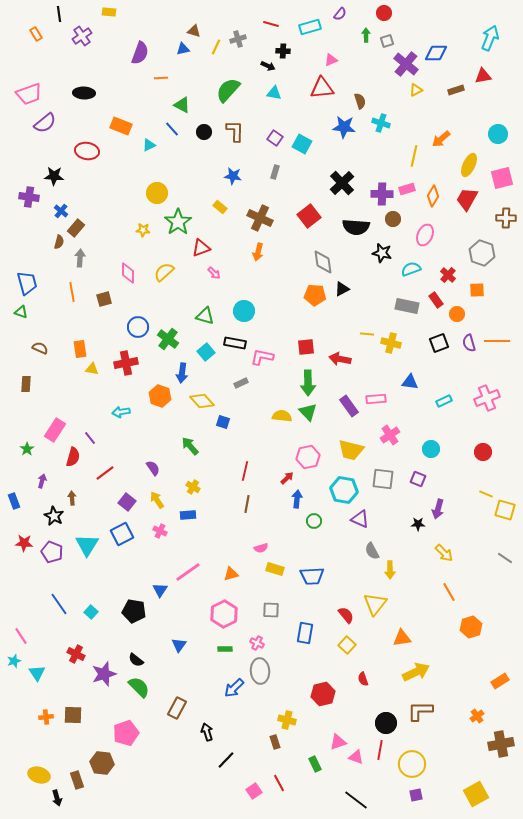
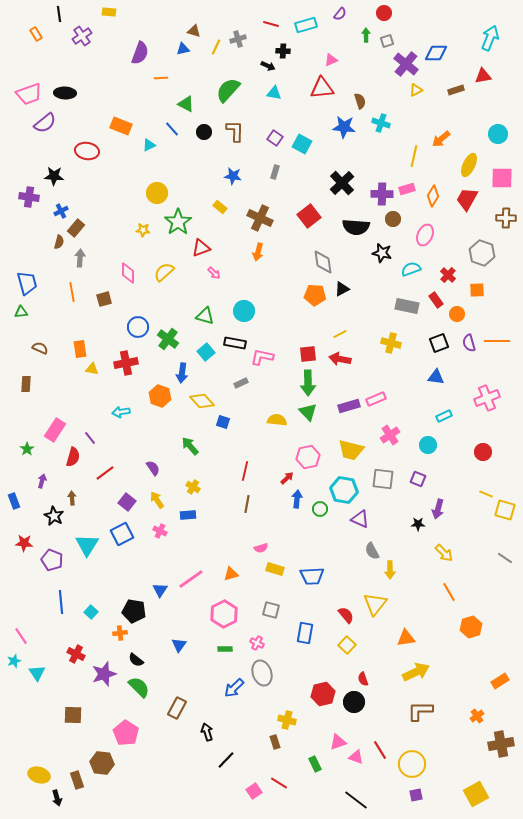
cyan rectangle at (310, 27): moved 4 px left, 2 px up
black ellipse at (84, 93): moved 19 px left
green triangle at (182, 105): moved 4 px right, 1 px up
pink square at (502, 178): rotated 15 degrees clockwise
blue cross at (61, 211): rotated 24 degrees clockwise
green triangle at (21, 312): rotated 24 degrees counterclockwise
yellow line at (367, 334): moved 27 px left; rotated 32 degrees counterclockwise
red square at (306, 347): moved 2 px right, 7 px down
blue triangle at (410, 382): moved 26 px right, 5 px up
pink rectangle at (376, 399): rotated 18 degrees counterclockwise
cyan rectangle at (444, 401): moved 15 px down
purple rectangle at (349, 406): rotated 70 degrees counterclockwise
yellow semicircle at (282, 416): moved 5 px left, 4 px down
cyan circle at (431, 449): moved 3 px left, 4 px up
green circle at (314, 521): moved 6 px right, 12 px up
purple pentagon at (52, 552): moved 8 px down
pink line at (188, 572): moved 3 px right, 7 px down
blue line at (59, 604): moved 2 px right, 2 px up; rotated 30 degrees clockwise
gray square at (271, 610): rotated 12 degrees clockwise
orange triangle at (402, 638): moved 4 px right
gray ellipse at (260, 671): moved 2 px right, 2 px down; rotated 15 degrees counterclockwise
orange cross at (46, 717): moved 74 px right, 84 px up
black circle at (386, 723): moved 32 px left, 21 px up
pink pentagon at (126, 733): rotated 20 degrees counterclockwise
red line at (380, 750): rotated 42 degrees counterclockwise
red line at (279, 783): rotated 30 degrees counterclockwise
